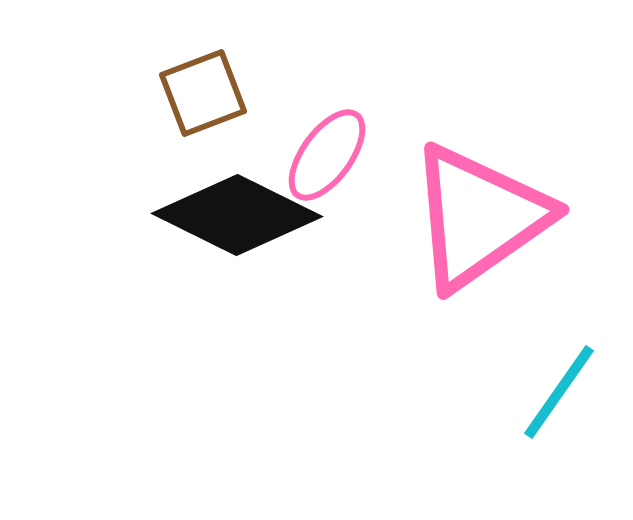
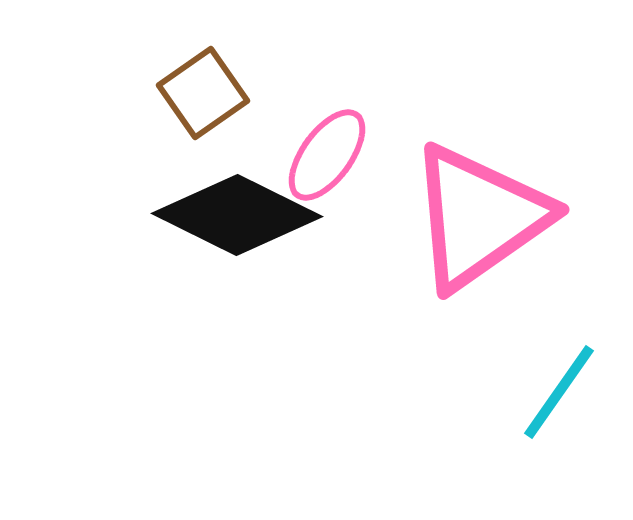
brown square: rotated 14 degrees counterclockwise
